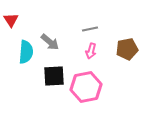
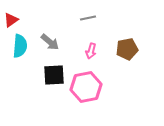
red triangle: rotated 28 degrees clockwise
gray line: moved 2 px left, 11 px up
cyan semicircle: moved 6 px left, 6 px up
black square: moved 1 px up
